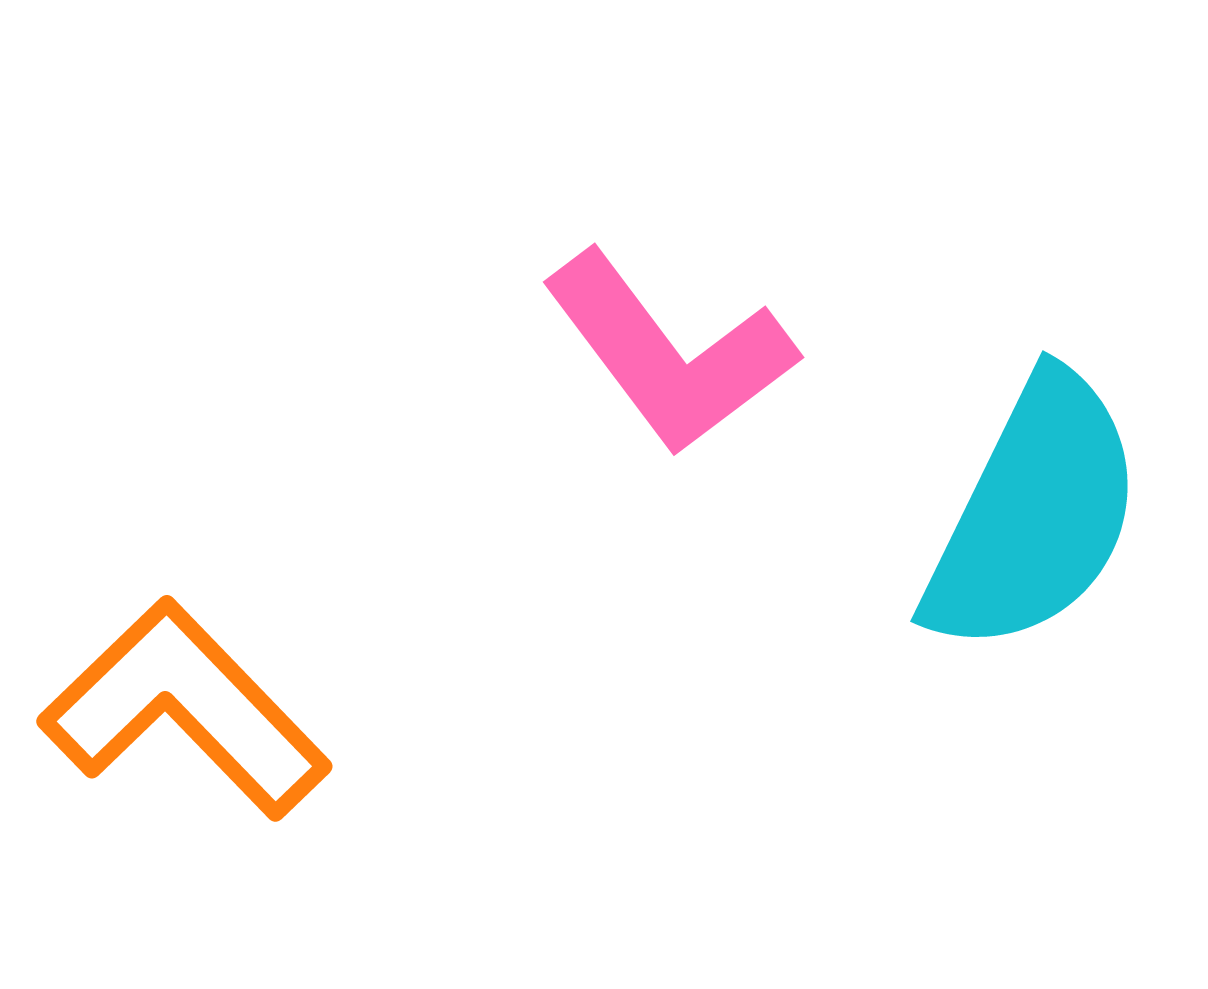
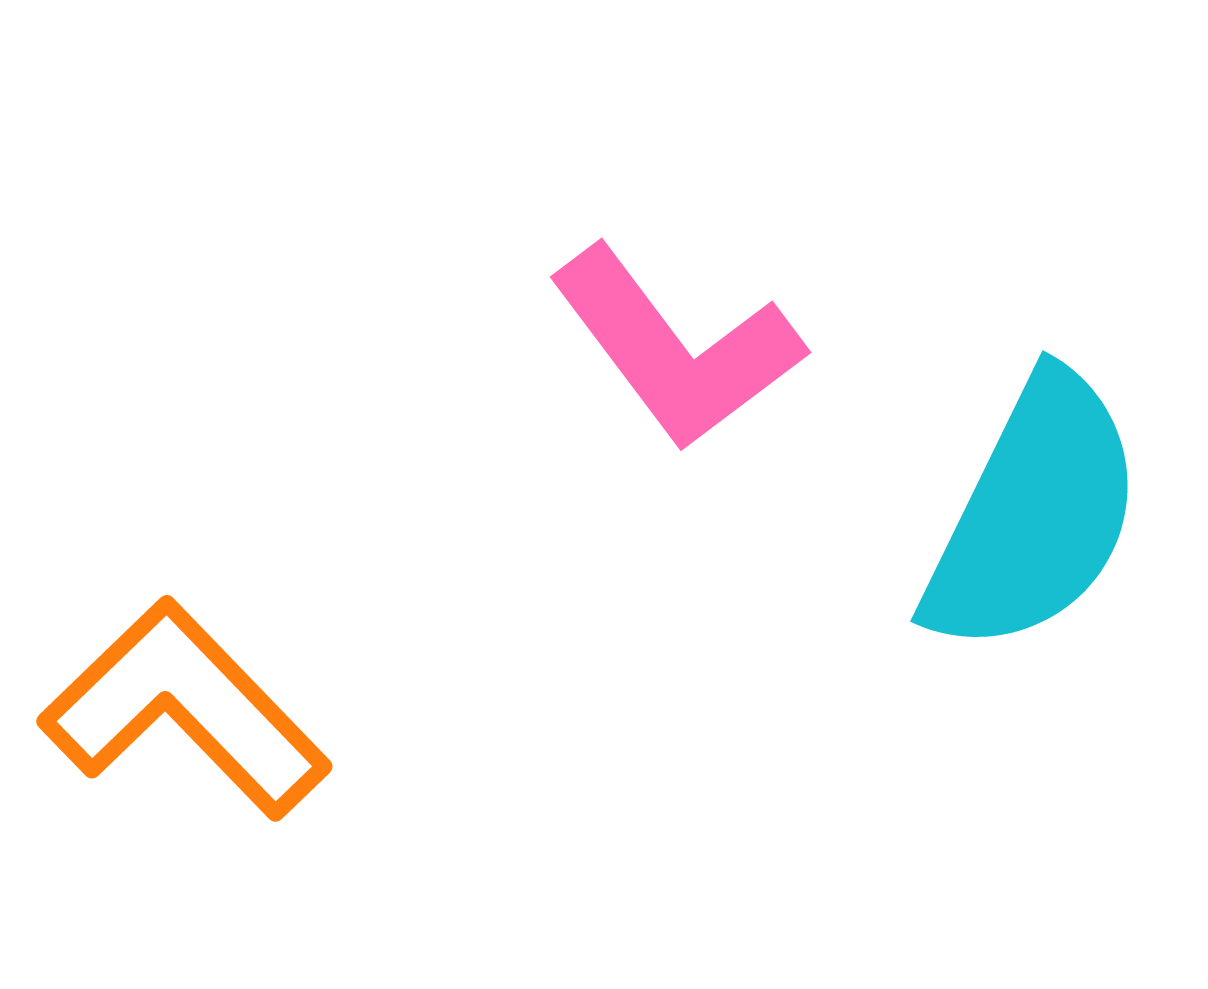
pink L-shape: moved 7 px right, 5 px up
